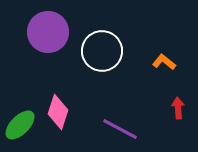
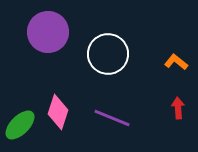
white circle: moved 6 px right, 3 px down
orange L-shape: moved 12 px right
purple line: moved 8 px left, 11 px up; rotated 6 degrees counterclockwise
